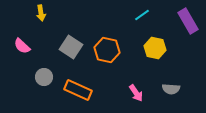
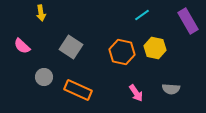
orange hexagon: moved 15 px right, 2 px down
